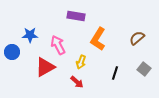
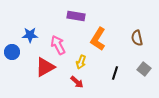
brown semicircle: rotated 63 degrees counterclockwise
